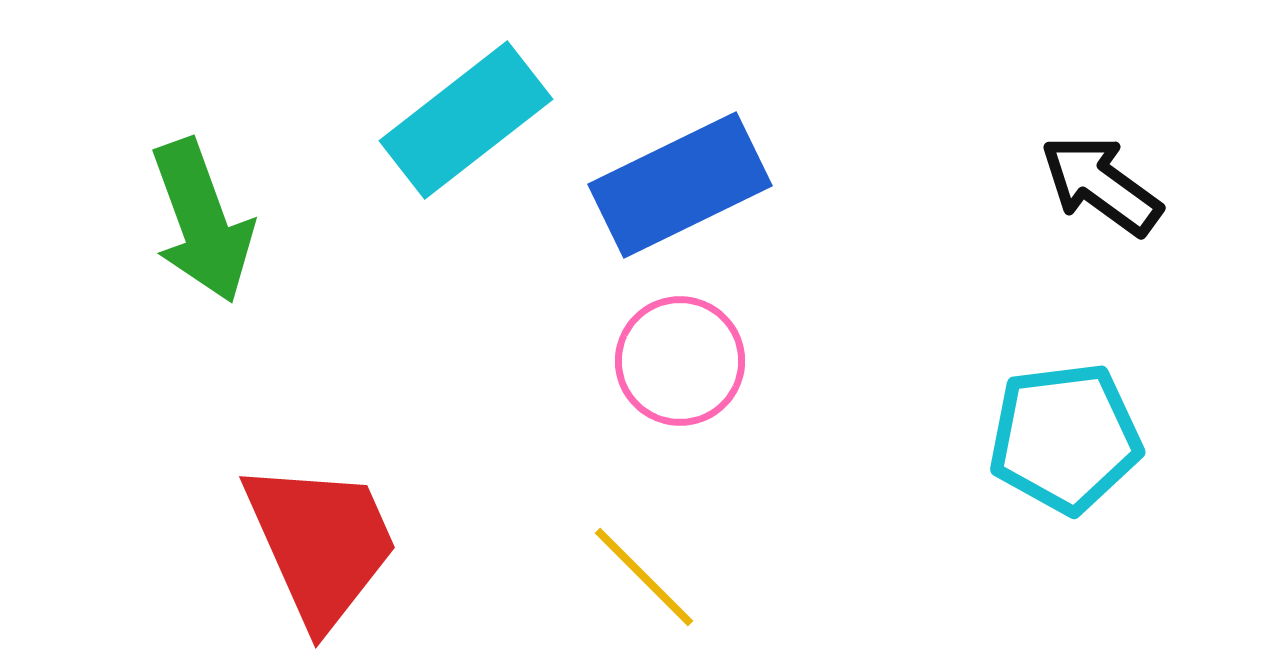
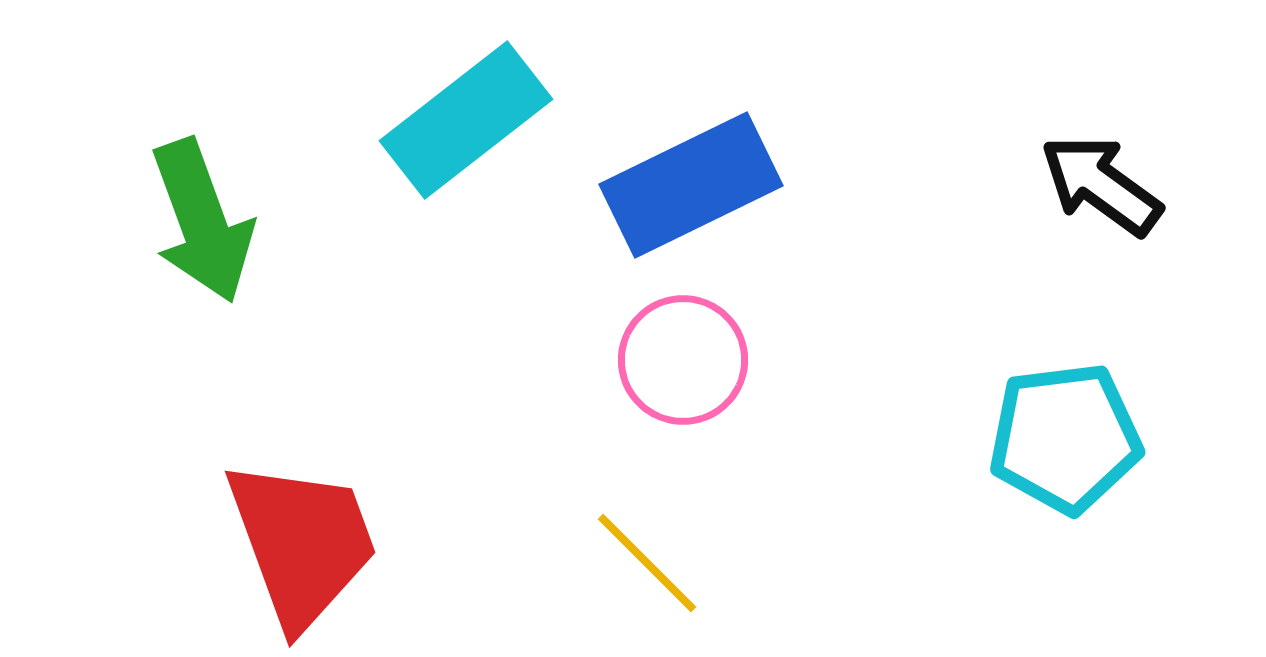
blue rectangle: moved 11 px right
pink circle: moved 3 px right, 1 px up
red trapezoid: moved 19 px left; rotated 4 degrees clockwise
yellow line: moved 3 px right, 14 px up
